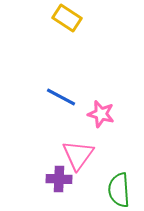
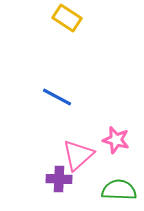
blue line: moved 4 px left
pink star: moved 15 px right, 26 px down
pink triangle: rotated 12 degrees clockwise
green semicircle: rotated 96 degrees clockwise
